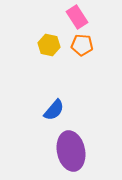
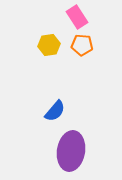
yellow hexagon: rotated 20 degrees counterclockwise
blue semicircle: moved 1 px right, 1 px down
purple ellipse: rotated 21 degrees clockwise
